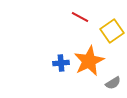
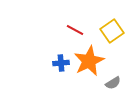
red line: moved 5 px left, 13 px down
